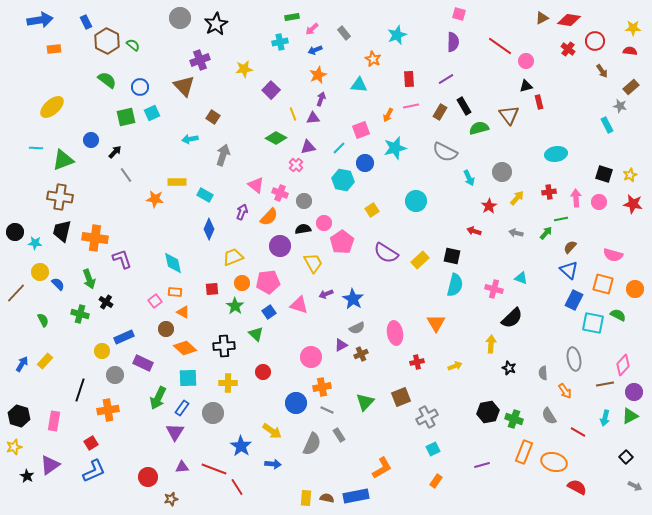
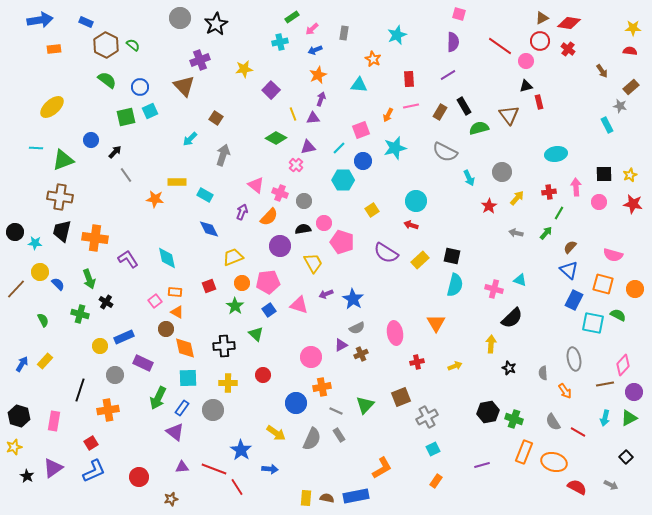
green rectangle at (292, 17): rotated 24 degrees counterclockwise
red diamond at (569, 20): moved 3 px down
blue rectangle at (86, 22): rotated 40 degrees counterclockwise
gray rectangle at (344, 33): rotated 48 degrees clockwise
brown hexagon at (107, 41): moved 1 px left, 4 px down
red circle at (595, 41): moved 55 px left
purple line at (446, 79): moved 2 px right, 4 px up
cyan square at (152, 113): moved 2 px left, 2 px up
brown square at (213, 117): moved 3 px right, 1 px down
cyan arrow at (190, 139): rotated 35 degrees counterclockwise
blue circle at (365, 163): moved 2 px left, 2 px up
black square at (604, 174): rotated 18 degrees counterclockwise
cyan hexagon at (343, 180): rotated 10 degrees counterclockwise
pink arrow at (576, 198): moved 11 px up
green line at (561, 219): moved 2 px left, 6 px up; rotated 48 degrees counterclockwise
blue diamond at (209, 229): rotated 50 degrees counterclockwise
red arrow at (474, 231): moved 63 px left, 6 px up
pink pentagon at (342, 242): rotated 20 degrees counterclockwise
purple L-shape at (122, 259): moved 6 px right; rotated 15 degrees counterclockwise
cyan diamond at (173, 263): moved 6 px left, 5 px up
cyan triangle at (521, 278): moved 1 px left, 2 px down
red square at (212, 289): moved 3 px left, 3 px up; rotated 16 degrees counterclockwise
brown line at (16, 293): moved 4 px up
orange triangle at (183, 312): moved 6 px left
blue square at (269, 312): moved 2 px up
orange diamond at (185, 348): rotated 35 degrees clockwise
yellow circle at (102, 351): moved 2 px left, 5 px up
red circle at (263, 372): moved 3 px down
green triangle at (365, 402): moved 3 px down
gray line at (327, 410): moved 9 px right, 1 px down
gray circle at (213, 413): moved 3 px up
gray semicircle at (549, 416): moved 4 px right, 6 px down
green triangle at (630, 416): moved 1 px left, 2 px down
yellow arrow at (272, 431): moved 4 px right, 2 px down
purple triangle at (175, 432): rotated 24 degrees counterclockwise
gray semicircle at (312, 444): moved 5 px up
blue star at (241, 446): moved 4 px down
blue arrow at (273, 464): moved 3 px left, 5 px down
purple triangle at (50, 465): moved 3 px right, 3 px down
red circle at (148, 477): moved 9 px left
gray arrow at (635, 486): moved 24 px left, 1 px up
